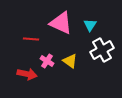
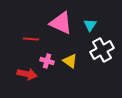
pink cross: rotated 16 degrees counterclockwise
